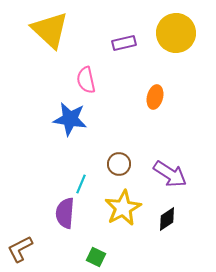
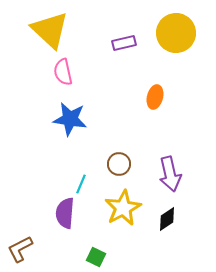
pink semicircle: moved 23 px left, 8 px up
purple arrow: rotated 44 degrees clockwise
